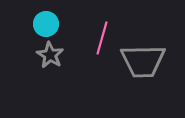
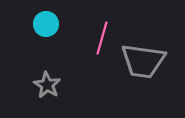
gray star: moved 3 px left, 30 px down
gray trapezoid: rotated 9 degrees clockwise
